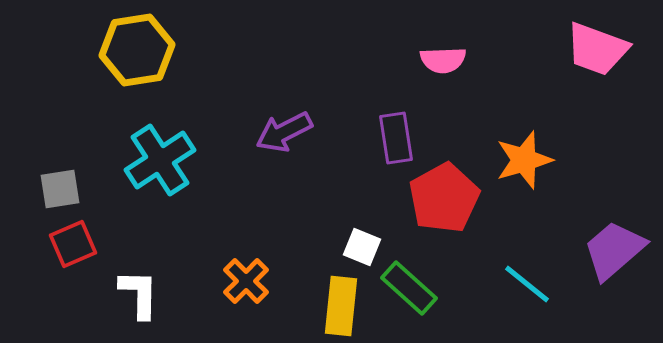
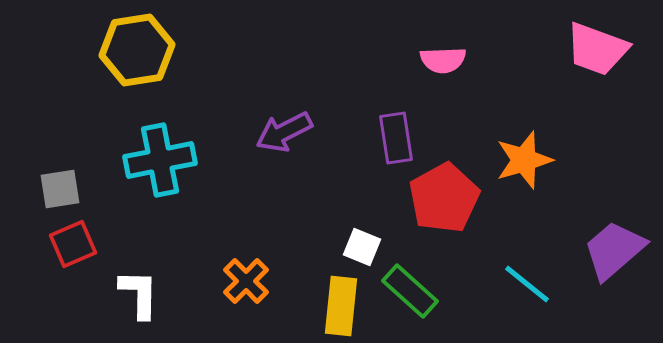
cyan cross: rotated 22 degrees clockwise
green rectangle: moved 1 px right, 3 px down
